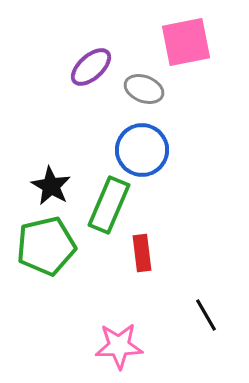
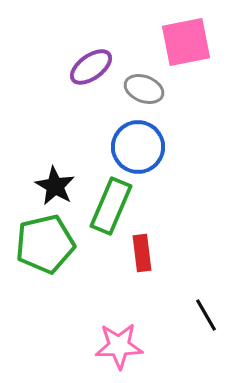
purple ellipse: rotated 6 degrees clockwise
blue circle: moved 4 px left, 3 px up
black star: moved 4 px right
green rectangle: moved 2 px right, 1 px down
green pentagon: moved 1 px left, 2 px up
